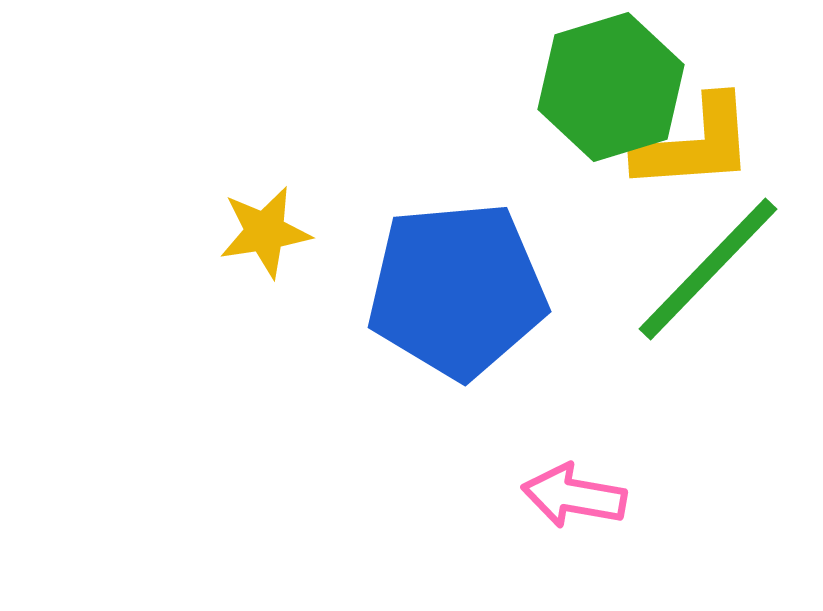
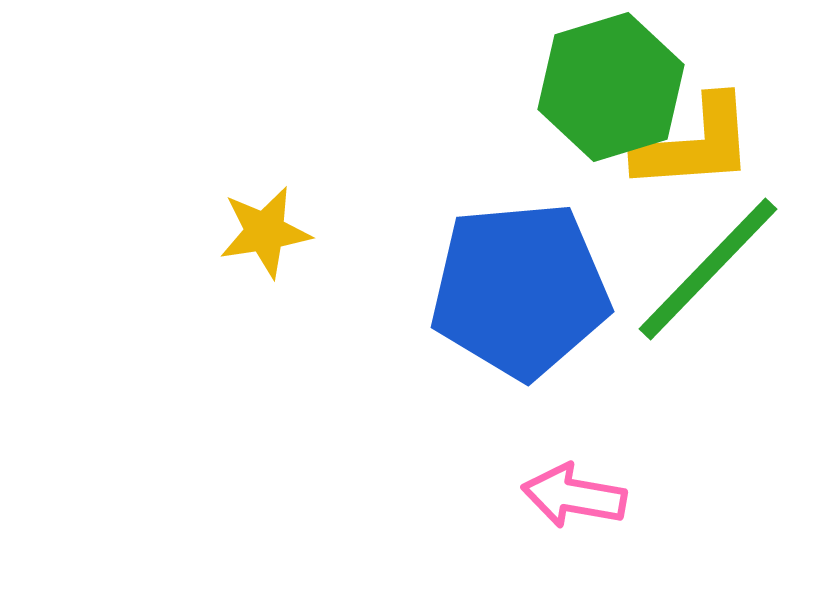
blue pentagon: moved 63 px right
